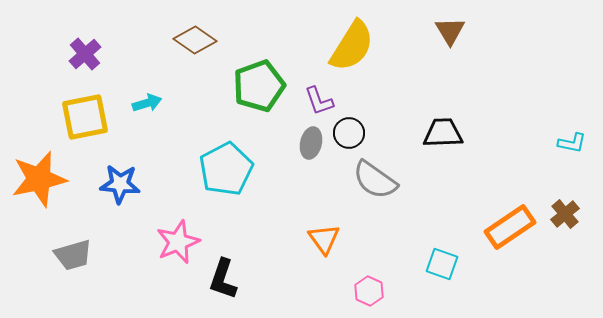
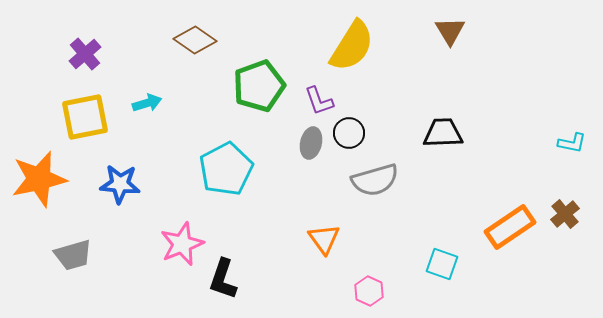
gray semicircle: rotated 51 degrees counterclockwise
pink star: moved 4 px right, 2 px down
